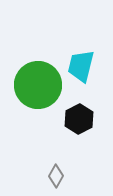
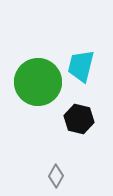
green circle: moved 3 px up
black hexagon: rotated 20 degrees counterclockwise
